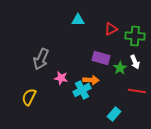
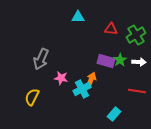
cyan triangle: moved 3 px up
red triangle: rotated 32 degrees clockwise
green cross: moved 1 px right, 1 px up; rotated 36 degrees counterclockwise
purple rectangle: moved 5 px right, 3 px down
white arrow: moved 4 px right; rotated 64 degrees counterclockwise
green star: moved 8 px up
orange arrow: rotated 70 degrees counterclockwise
cyan cross: moved 1 px up
yellow semicircle: moved 3 px right
